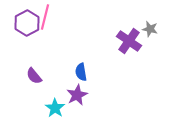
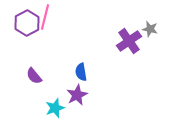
purple cross: rotated 20 degrees clockwise
cyan star: rotated 18 degrees clockwise
